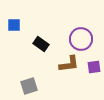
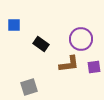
gray square: moved 1 px down
